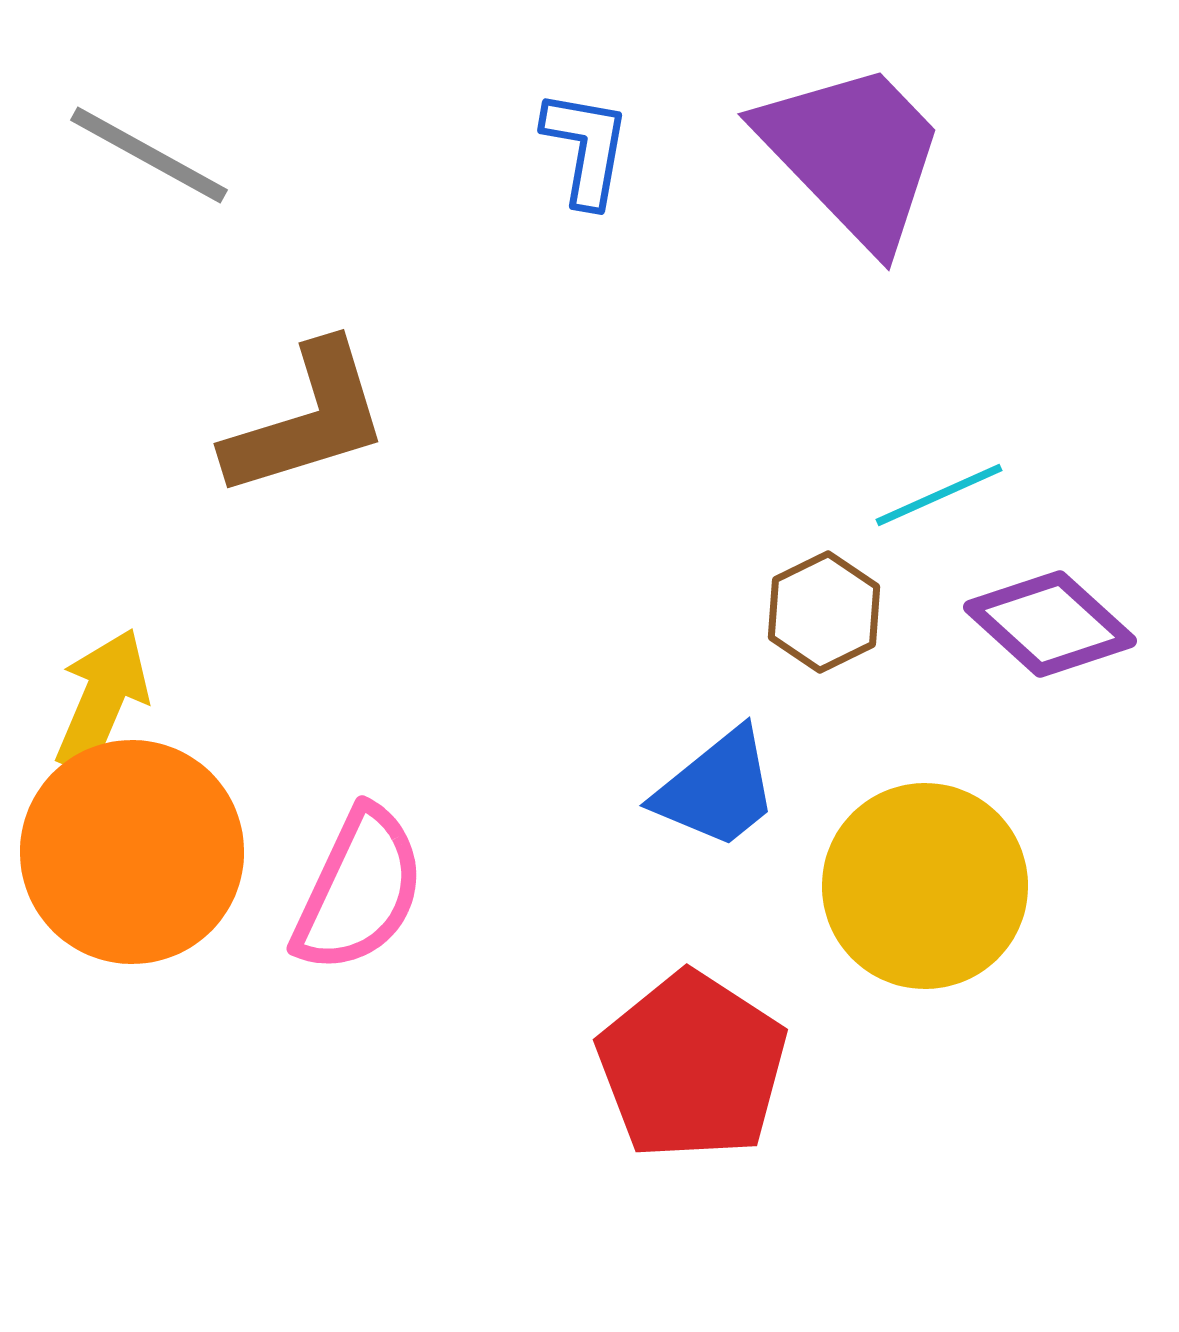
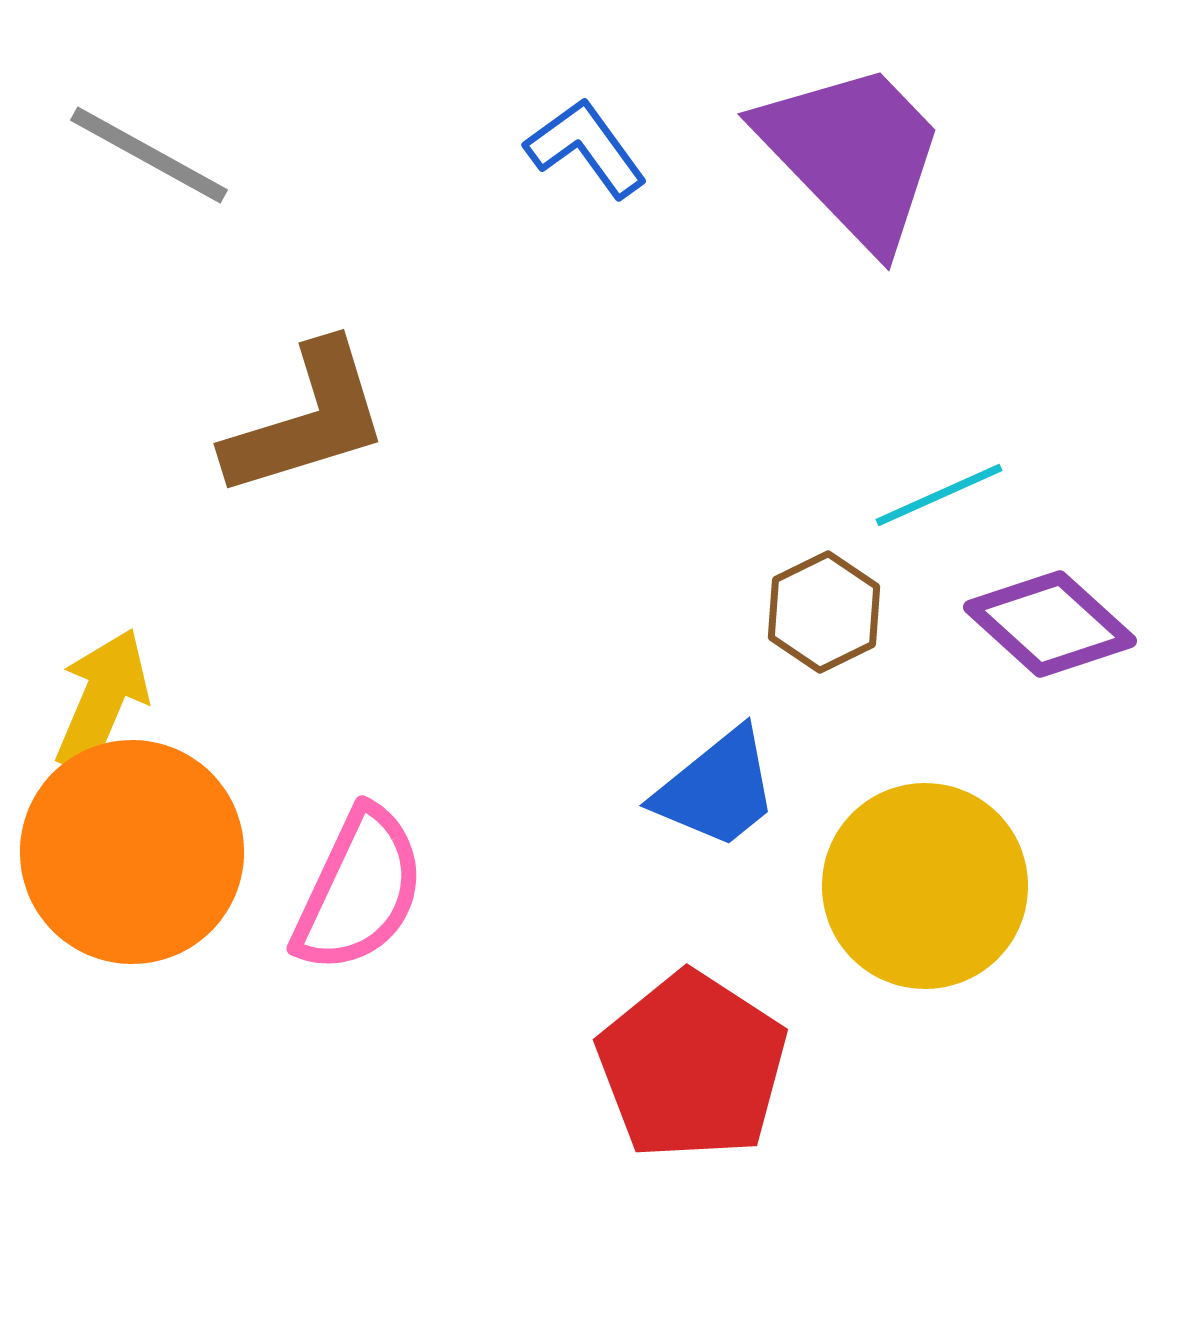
blue L-shape: rotated 46 degrees counterclockwise
